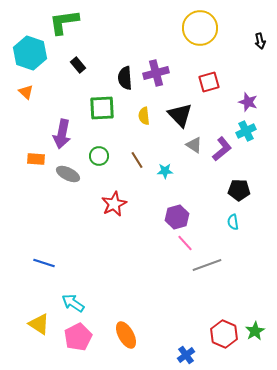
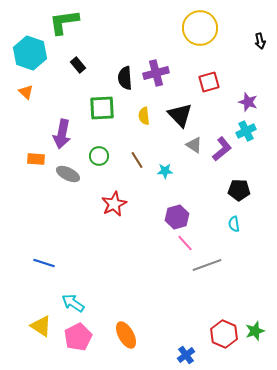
cyan semicircle: moved 1 px right, 2 px down
yellow triangle: moved 2 px right, 2 px down
green star: rotated 12 degrees clockwise
